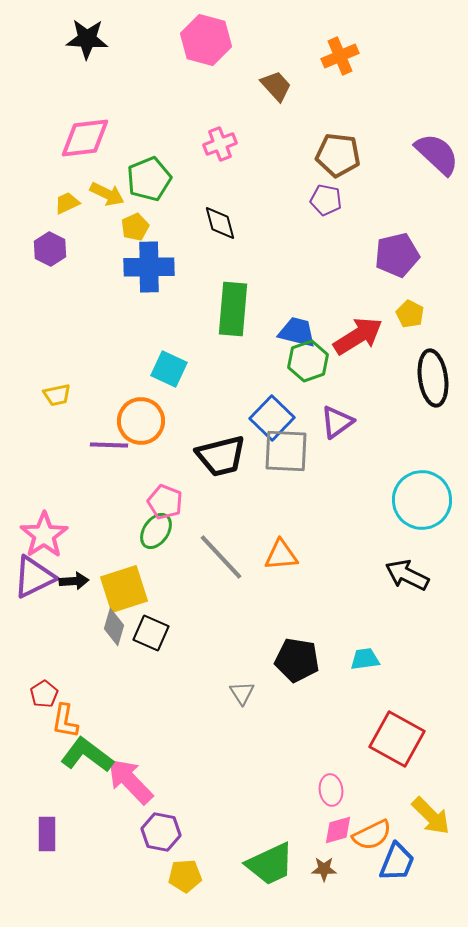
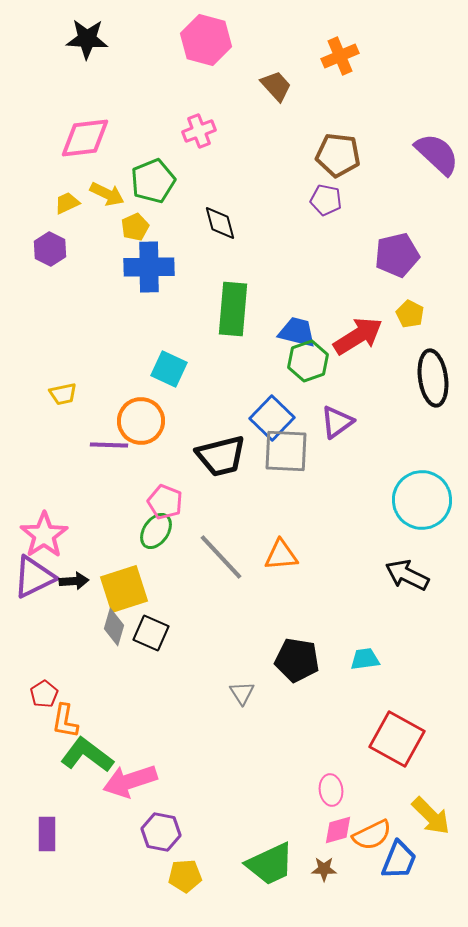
pink cross at (220, 144): moved 21 px left, 13 px up
green pentagon at (149, 179): moved 4 px right, 2 px down
yellow trapezoid at (57, 395): moved 6 px right, 1 px up
pink arrow at (130, 781): rotated 64 degrees counterclockwise
blue trapezoid at (397, 862): moved 2 px right, 2 px up
